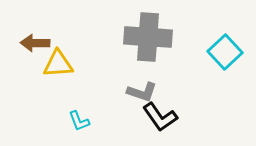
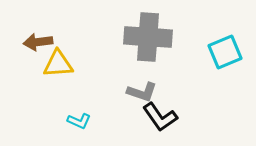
brown arrow: moved 3 px right, 1 px up; rotated 8 degrees counterclockwise
cyan square: rotated 20 degrees clockwise
cyan L-shape: rotated 45 degrees counterclockwise
